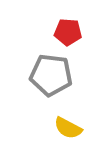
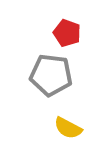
red pentagon: moved 1 px left, 1 px down; rotated 16 degrees clockwise
